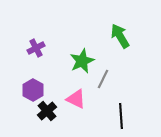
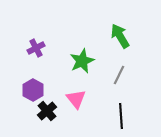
gray line: moved 16 px right, 4 px up
pink triangle: rotated 25 degrees clockwise
